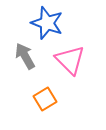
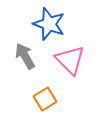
blue star: moved 2 px right, 1 px down
